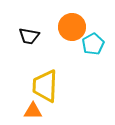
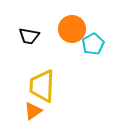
orange circle: moved 2 px down
yellow trapezoid: moved 3 px left
orange triangle: rotated 36 degrees counterclockwise
